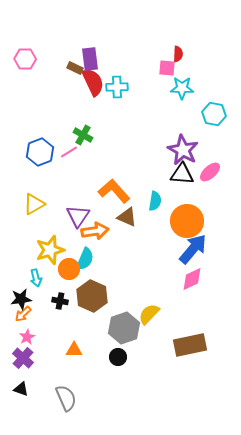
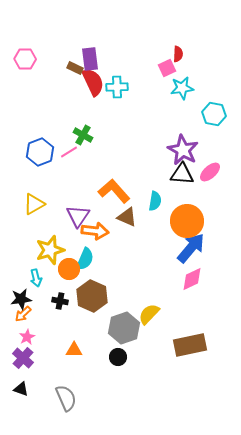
pink square at (167, 68): rotated 30 degrees counterclockwise
cyan star at (182, 88): rotated 10 degrees counterclockwise
orange arrow at (95, 231): rotated 16 degrees clockwise
blue arrow at (193, 249): moved 2 px left, 1 px up
